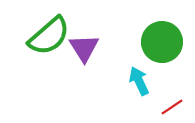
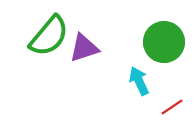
green semicircle: rotated 9 degrees counterclockwise
green circle: moved 2 px right
purple triangle: rotated 44 degrees clockwise
